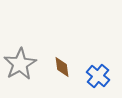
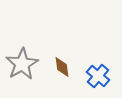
gray star: moved 2 px right
